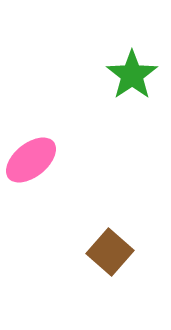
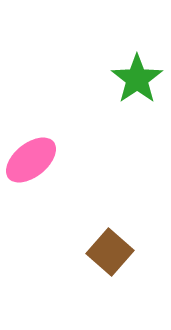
green star: moved 5 px right, 4 px down
